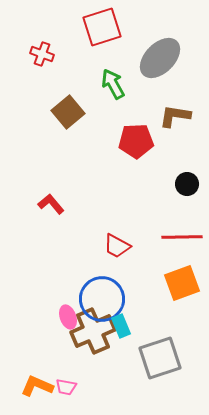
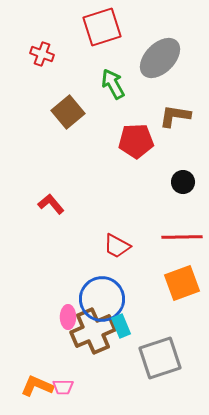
black circle: moved 4 px left, 2 px up
pink ellipse: rotated 20 degrees clockwise
pink trapezoid: moved 3 px left; rotated 10 degrees counterclockwise
